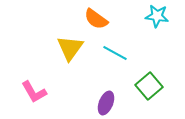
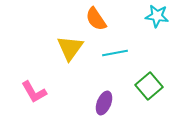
orange semicircle: rotated 20 degrees clockwise
cyan line: rotated 40 degrees counterclockwise
purple ellipse: moved 2 px left
